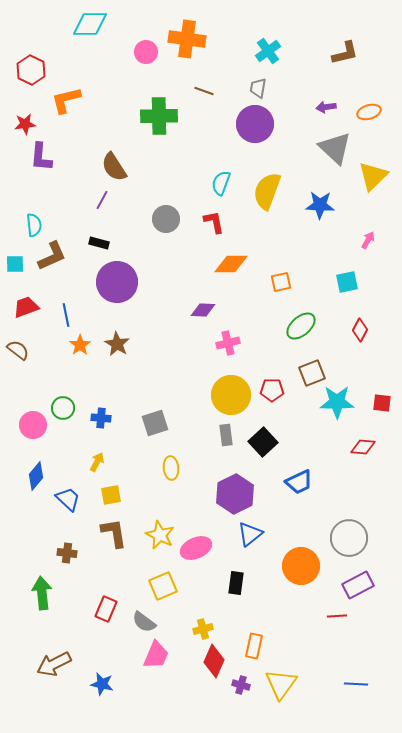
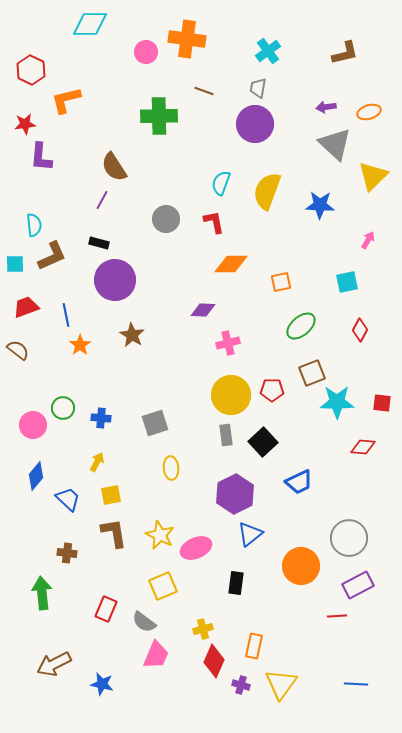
gray triangle at (335, 148): moved 4 px up
purple circle at (117, 282): moved 2 px left, 2 px up
brown star at (117, 344): moved 15 px right, 9 px up
